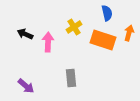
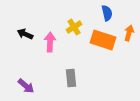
pink arrow: moved 2 px right
